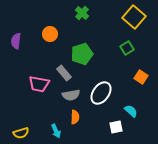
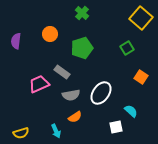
yellow square: moved 7 px right, 1 px down
green pentagon: moved 6 px up
gray rectangle: moved 2 px left, 1 px up; rotated 14 degrees counterclockwise
pink trapezoid: rotated 145 degrees clockwise
orange semicircle: rotated 56 degrees clockwise
